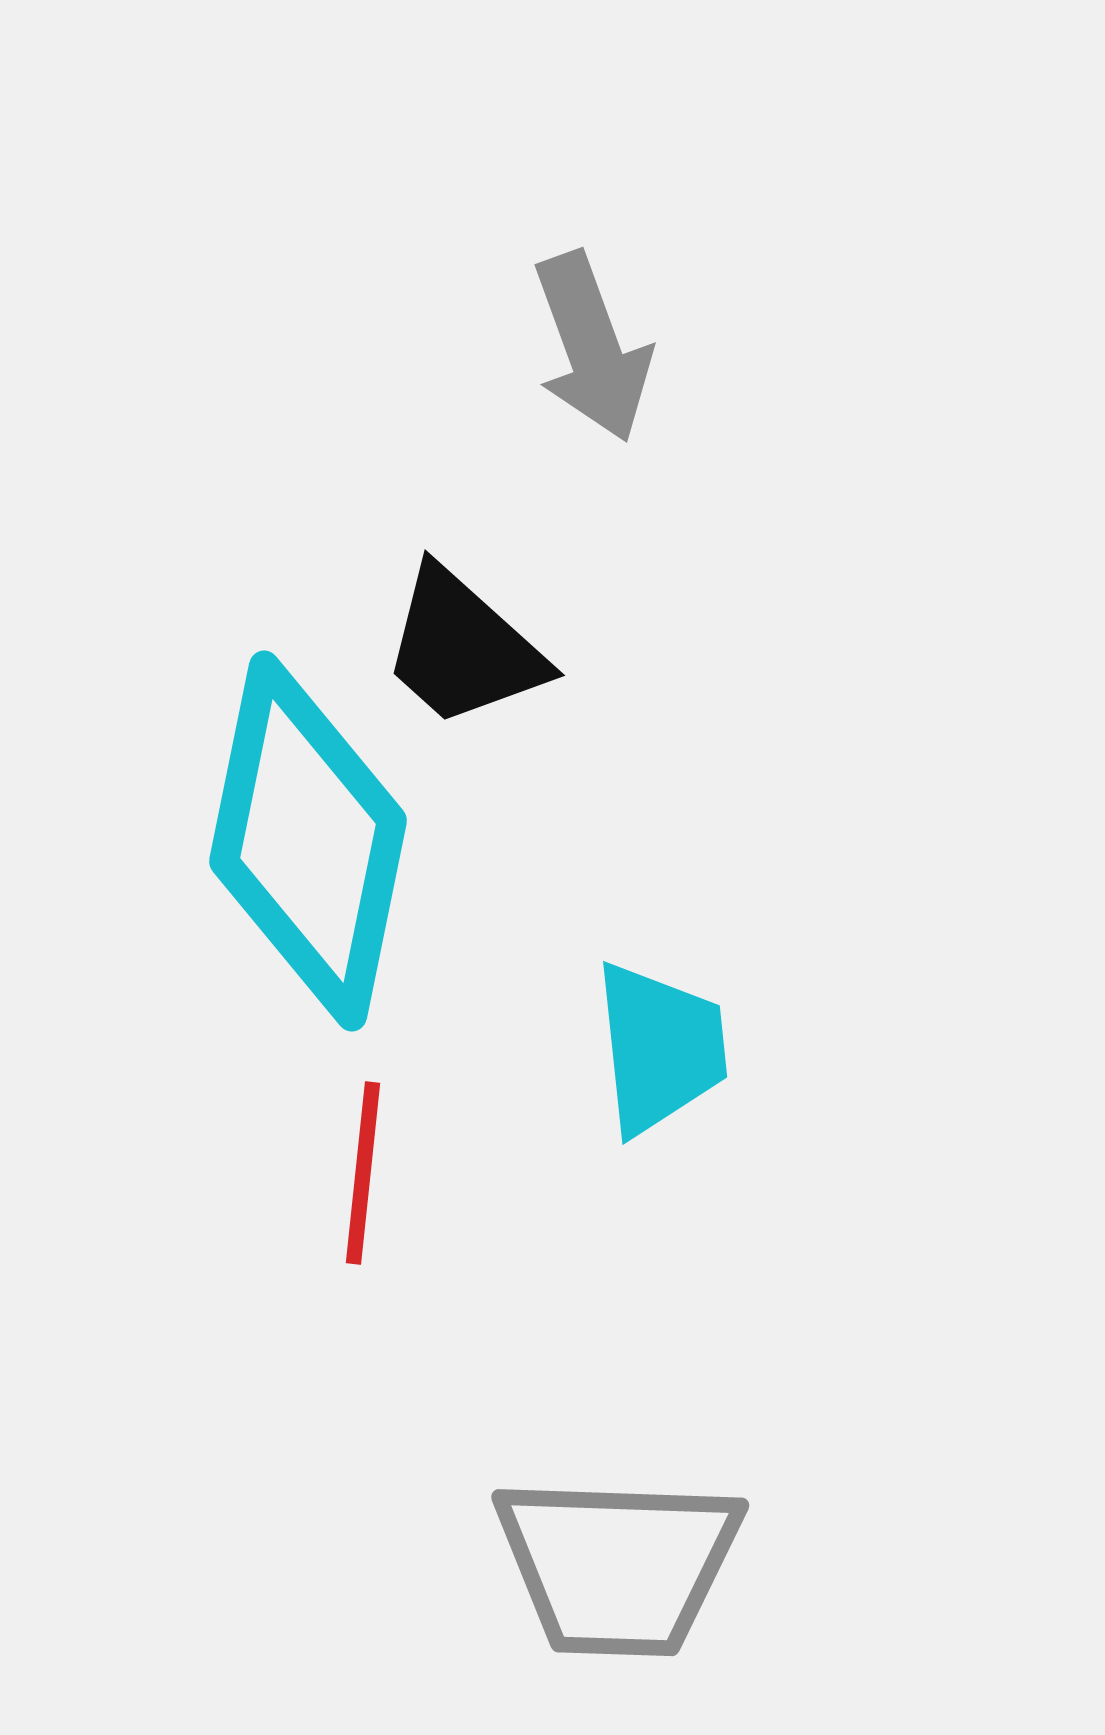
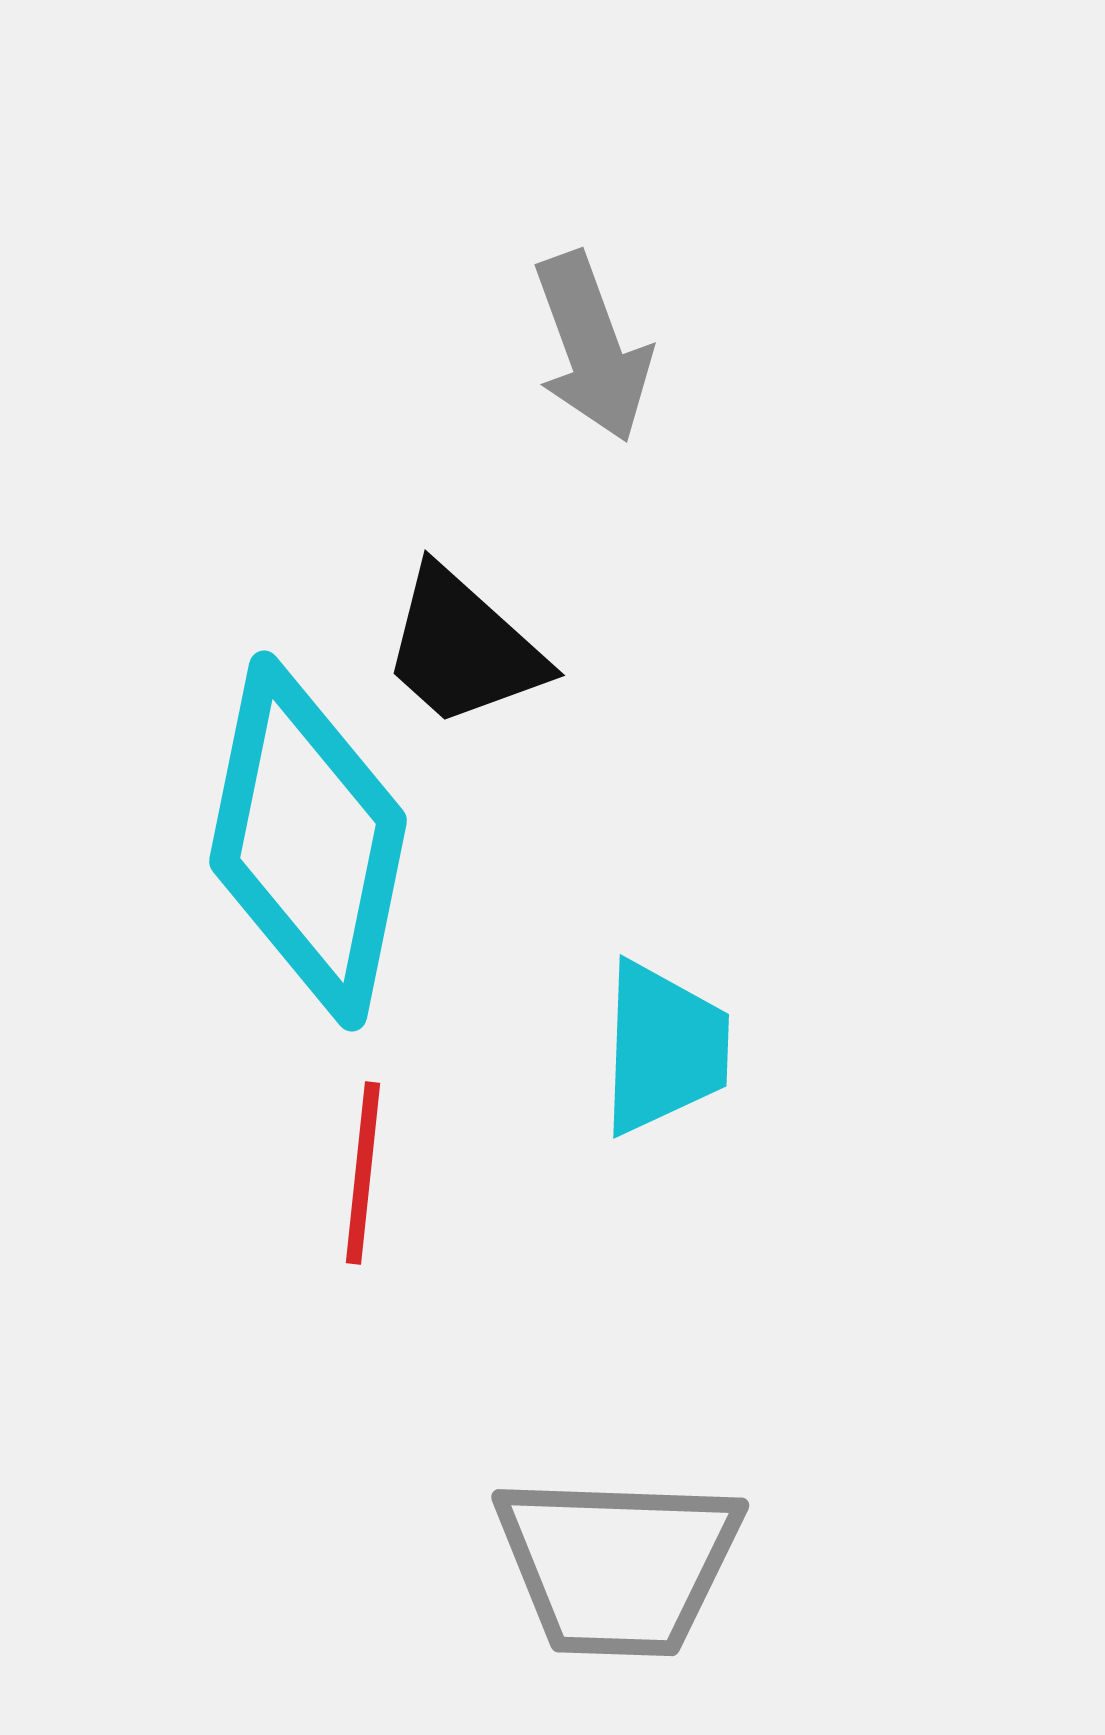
cyan trapezoid: moved 4 px right; rotated 8 degrees clockwise
